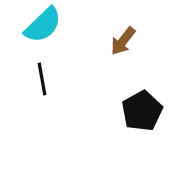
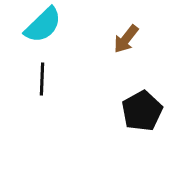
brown arrow: moved 3 px right, 2 px up
black line: rotated 12 degrees clockwise
